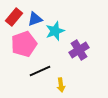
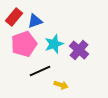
blue triangle: moved 2 px down
cyan star: moved 1 px left, 13 px down
purple cross: rotated 18 degrees counterclockwise
yellow arrow: rotated 64 degrees counterclockwise
